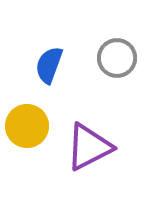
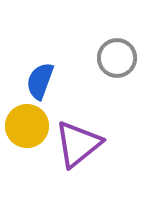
blue semicircle: moved 9 px left, 16 px down
purple triangle: moved 11 px left, 3 px up; rotated 12 degrees counterclockwise
